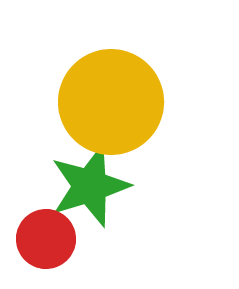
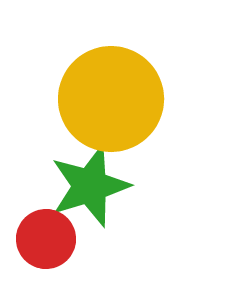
yellow circle: moved 3 px up
